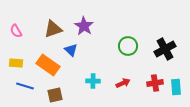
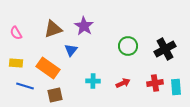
pink semicircle: moved 2 px down
blue triangle: rotated 24 degrees clockwise
orange rectangle: moved 3 px down
